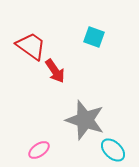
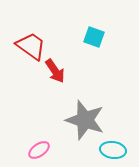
cyan ellipse: rotated 35 degrees counterclockwise
